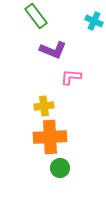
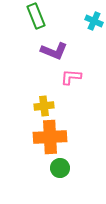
green rectangle: rotated 15 degrees clockwise
purple L-shape: moved 1 px right, 1 px down
